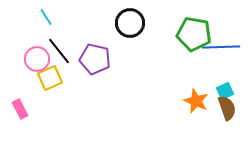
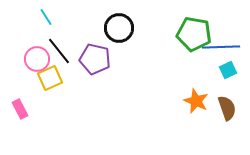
black circle: moved 11 px left, 5 px down
cyan square: moved 3 px right, 21 px up
